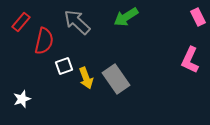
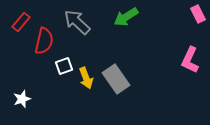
pink rectangle: moved 3 px up
